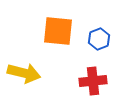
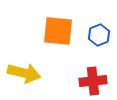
blue hexagon: moved 4 px up
